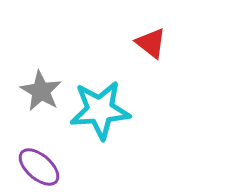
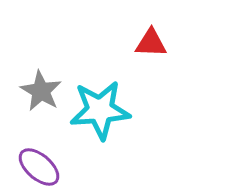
red triangle: rotated 36 degrees counterclockwise
